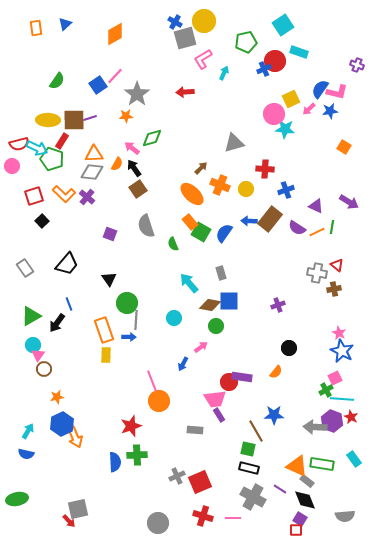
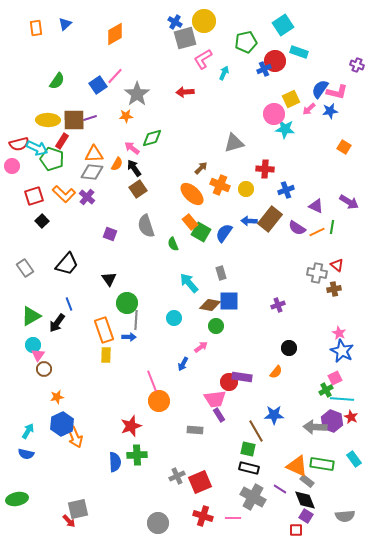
purple square at (300, 519): moved 6 px right, 3 px up
